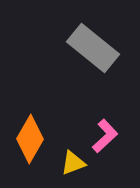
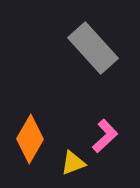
gray rectangle: rotated 9 degrees clockwise
